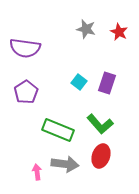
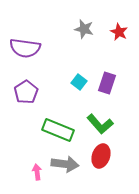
gray star: moved 2 px left
